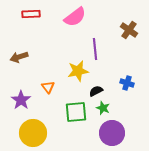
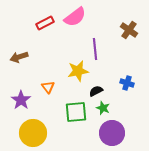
red rectangle: moved 14 px right, 9 px down; rotated 24 degrees counterclockwise
